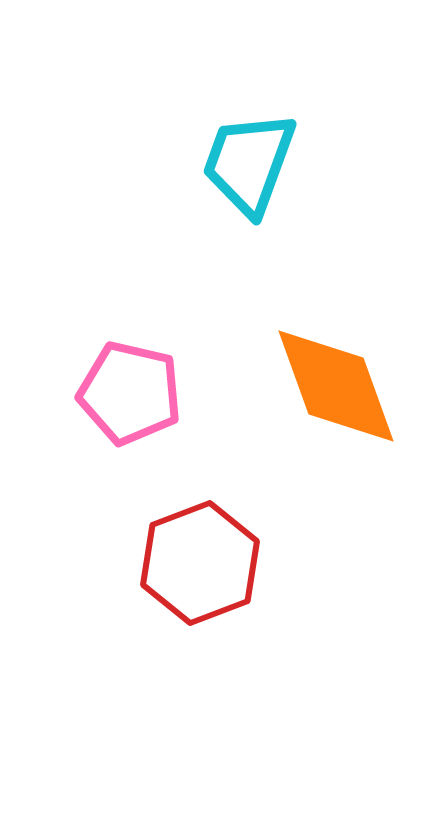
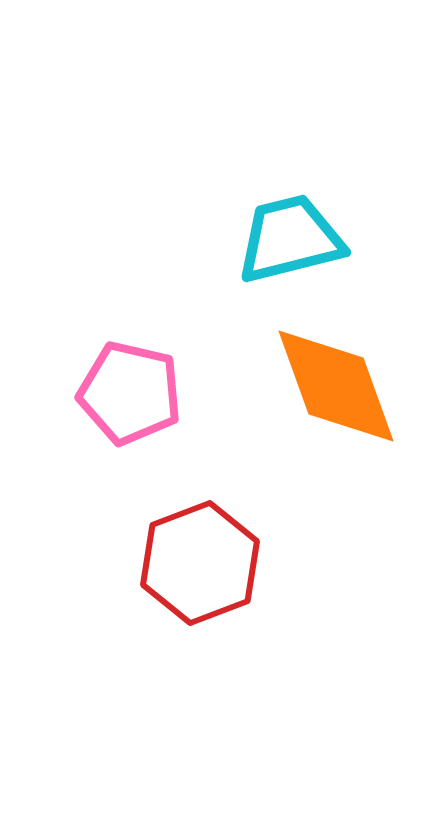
cyan trapezoid: moved 41 px right, 76 px down; rotated 56 degrees clockwise
